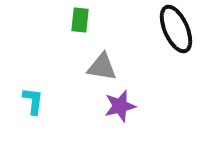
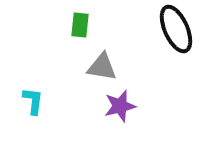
green rectangle: moved 5 px down
